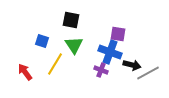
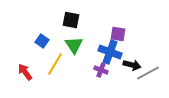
blue square: rotated 16 degrees clockwise
